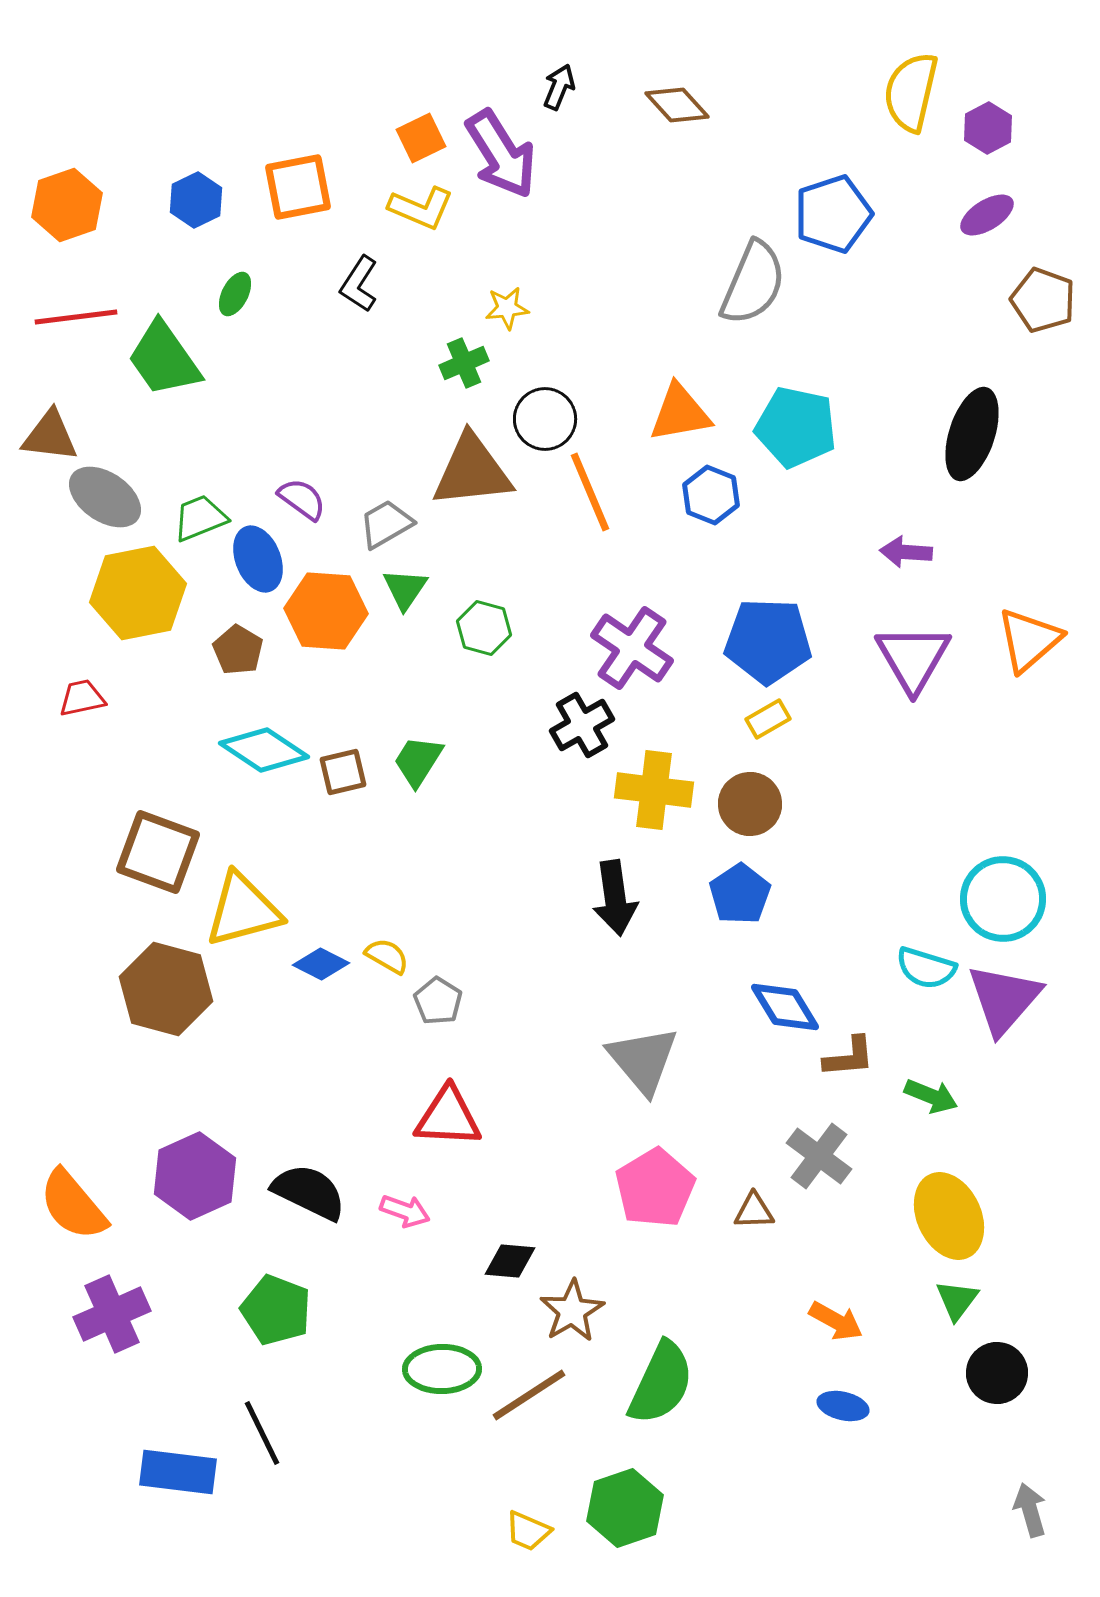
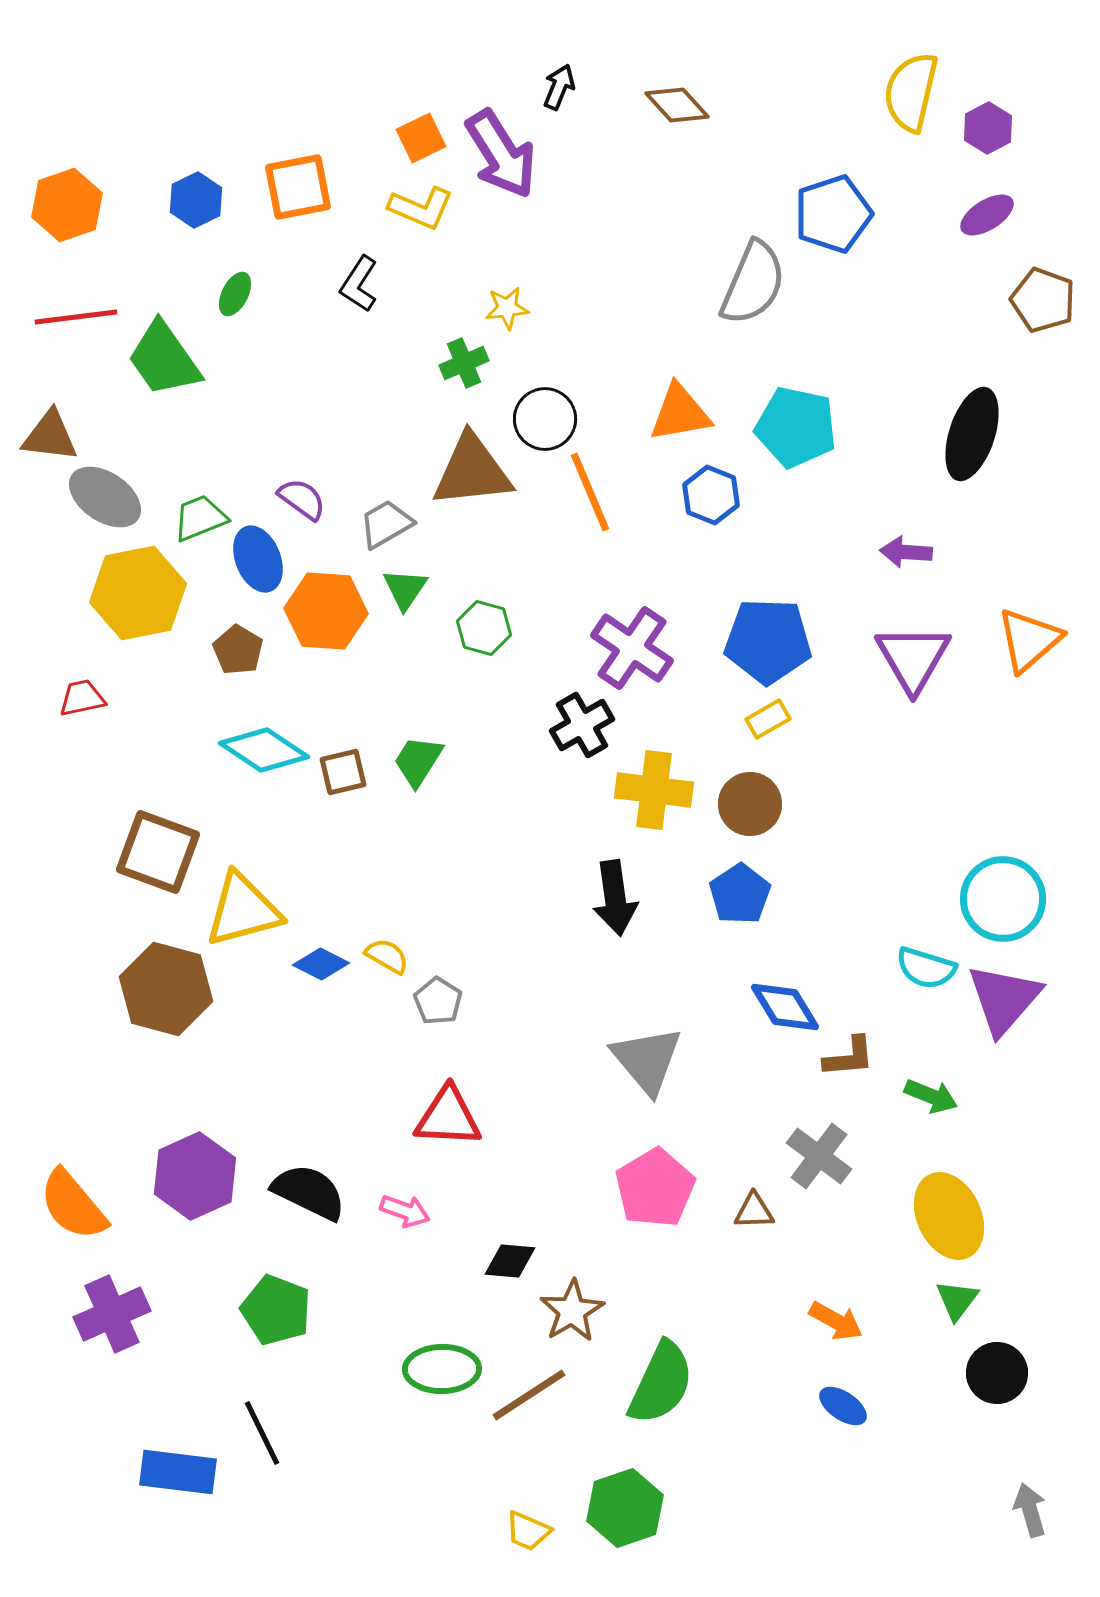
gray triangle at (643, 1060): moved 4 px right
blue ellipse at (843, 1406): rotated 21 degrees clockwise
